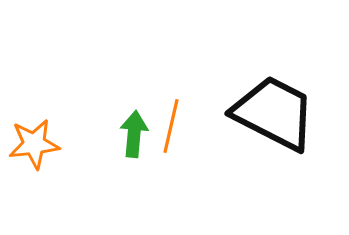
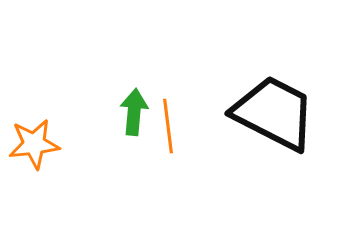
orange line: moved 3 px left; rotated 20 degrees counterclockwise
green arrow: moved 22 px up
